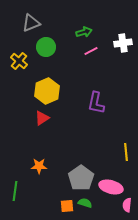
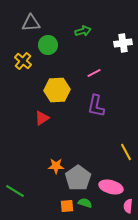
gray triangle: rotated 18 degrees clockwise
green arrow: moved 1 px left, 1 px up
green circle: moved 2 px right, 2 px up
pink line: moved 3 px right, 22 px down
yellow cross: moved 4 px right
yellow hexagon: moved 10 px right, 1 px up; rotated 20 degrees clockwise
purple L-shape: moved 3 px down
yellow line: rotated 24 degrees counterclockwise
orange star: moved 17 px right
gray pentagon: moved 3 px left
green line: rotated 66 degrees counterclockwise
pink semicircle: moved 1 px right, 1 px down
